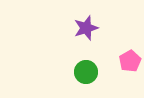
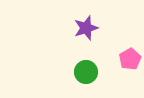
pink pentagon: moved 2 px up
